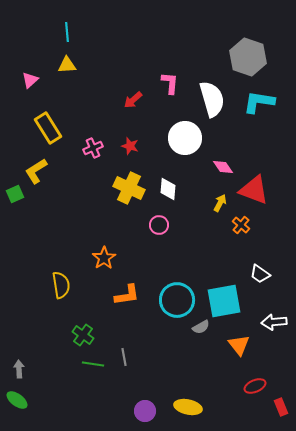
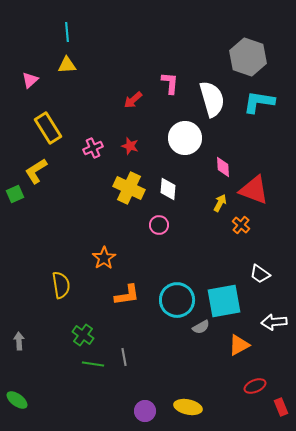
pink diamond: rotated 30 degrees clockwise
orange triangle: rotated 40 degrees clockwise
gray arrow: moved 28 px up
